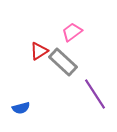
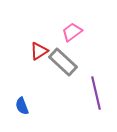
purple line: moved 1 px right, 1 px up; rotated 20 degrees clockwise
blue semicircle: moved 1 px right, 2 px up; rotated 84 degrees clockwise
